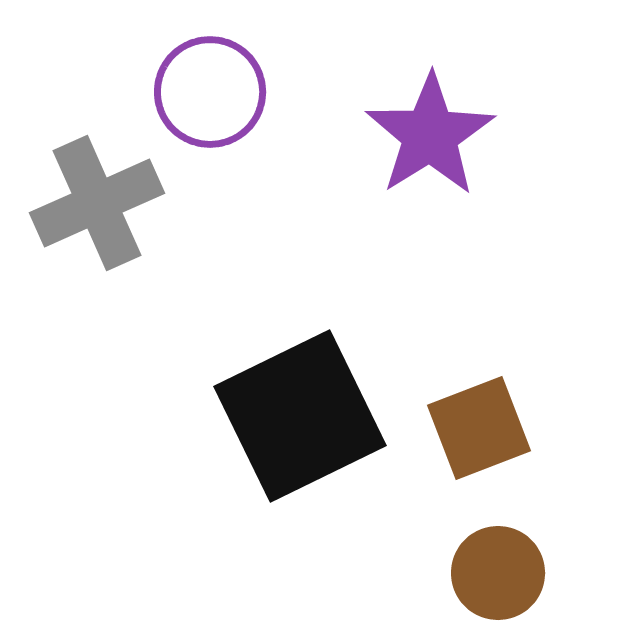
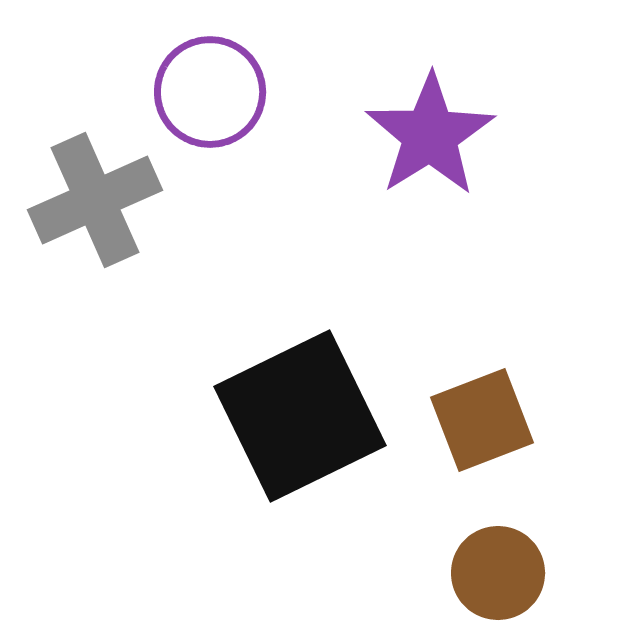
gray cross: moved 2 px left, 3 px up
brown square: moved 3 px right, 8 px up
